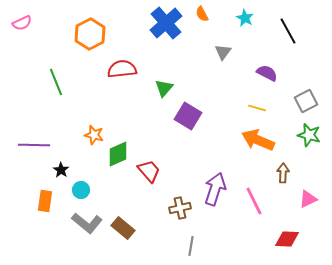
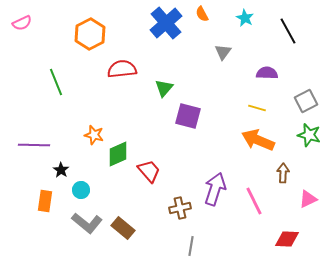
purple semicircle: rotated 25 degrees counterclockwise
purple square: rotated 16 degrees counterclockwise
